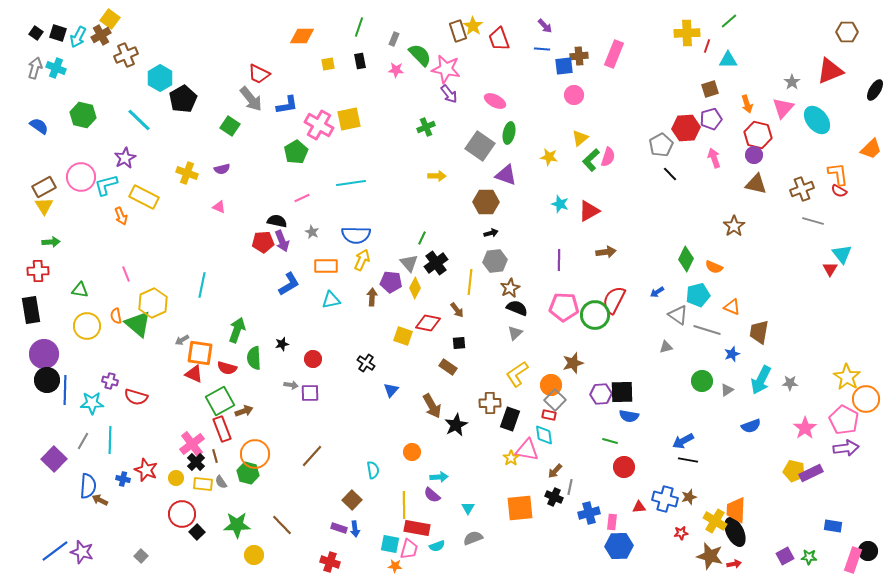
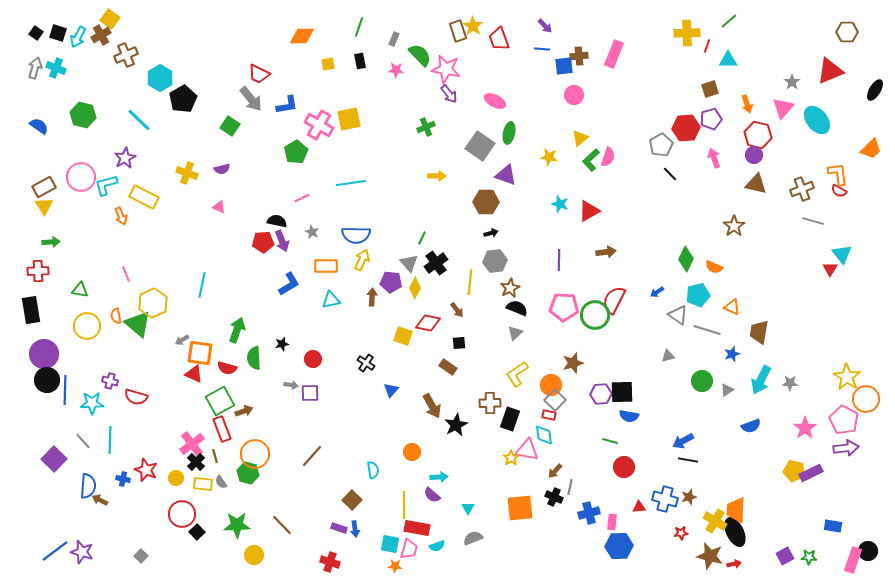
gray triangle at (666, 347): moved 2 px right, 9 px down
gray line at (83, 441): rotated 72 degrees counterclockwise
